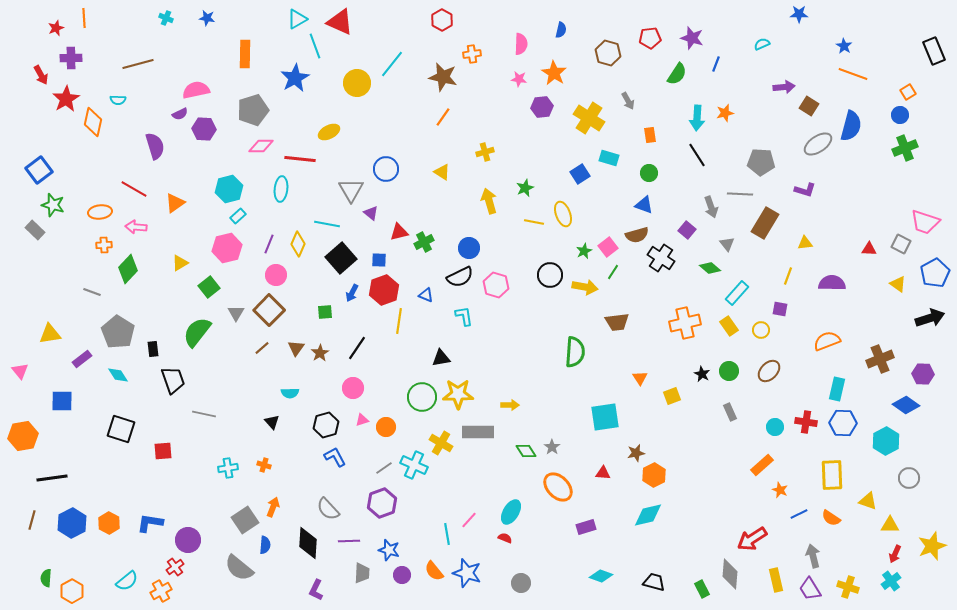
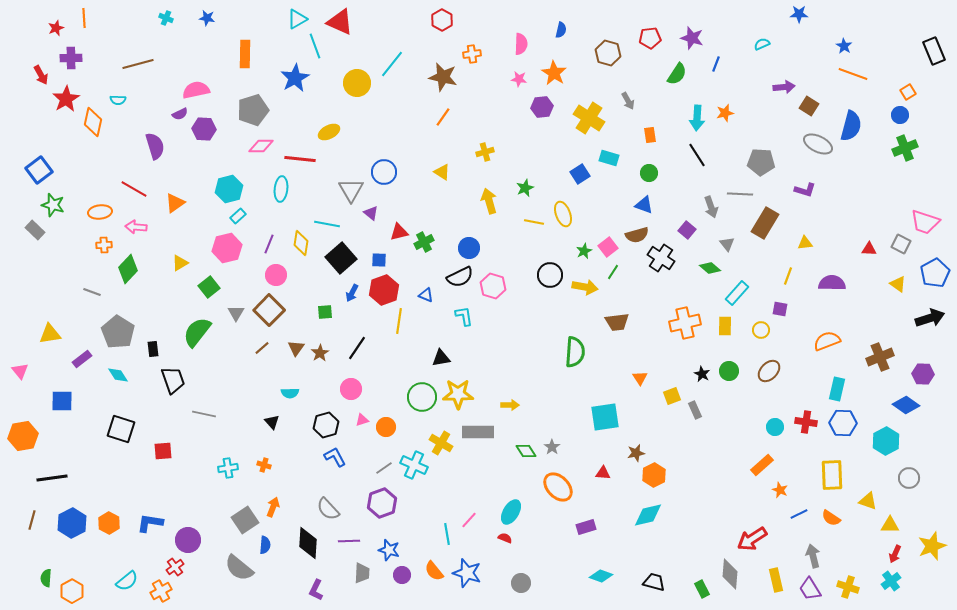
gray ellipse at (818, 144): rotated 60 degrees clockwise
blue circle at (386, 169): moved 2 px left, 3 px down
yellow diamond at (298, 244): moved 3 px right, 1 px up; rotated 15 degrees counterclockwise
pink hexagon at (496, 285): moved 3 px left, 1 px down
yellow rectangle at (729, 326): moved 4 px left; rotated 36 degrees clockwise
brown cross at (880, 359): moved 2 px up
pink circle at (353, 388): moved 2 px left, 1 px down
gray rectangle at (730, 412): moved 35 px left, 2 px up
